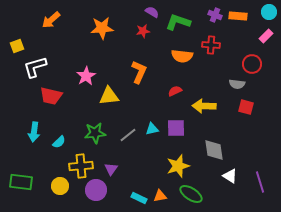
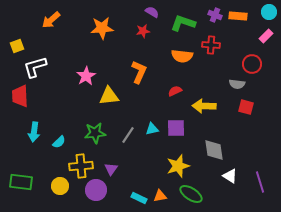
green L-shape: moved 5 px right, 1 px down
red trapezoid: moved 31 px left; rotated 75 degrees clockwise
gray line: rotated 18 degrees counterclockwise
